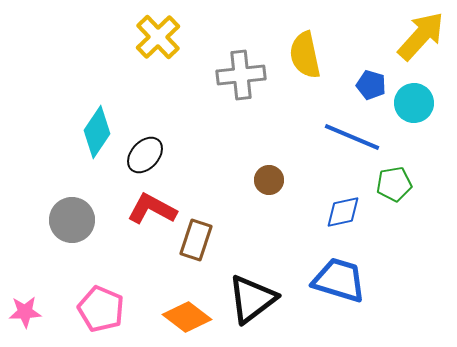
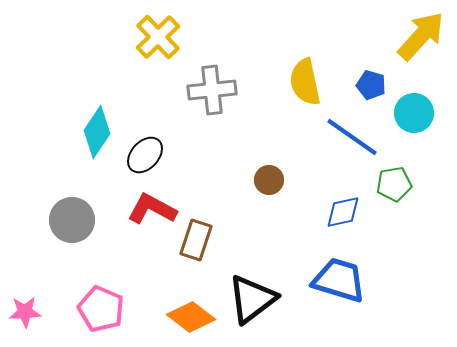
yellow semicircle: moved 27 px down
gray cross: moved 29 px left, 15 px down
cyan circle: moved 10 px down
blue line: rotated 12 degrees clockwise
orange diamond: moved 4 px right
